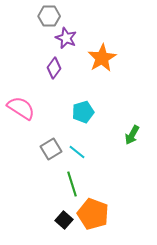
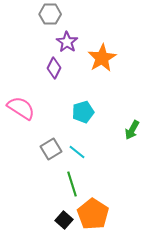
gray hexagon: moved 1 px right, 2 px up
purple star: moved 1 px right, 4 px down; rotated 10 degrees clockwise
purple diamond: rotated 10 degrees counterclockwise
green arrow: moved 5 px up
orange pentagon: rotated 12 degrees clockwise
